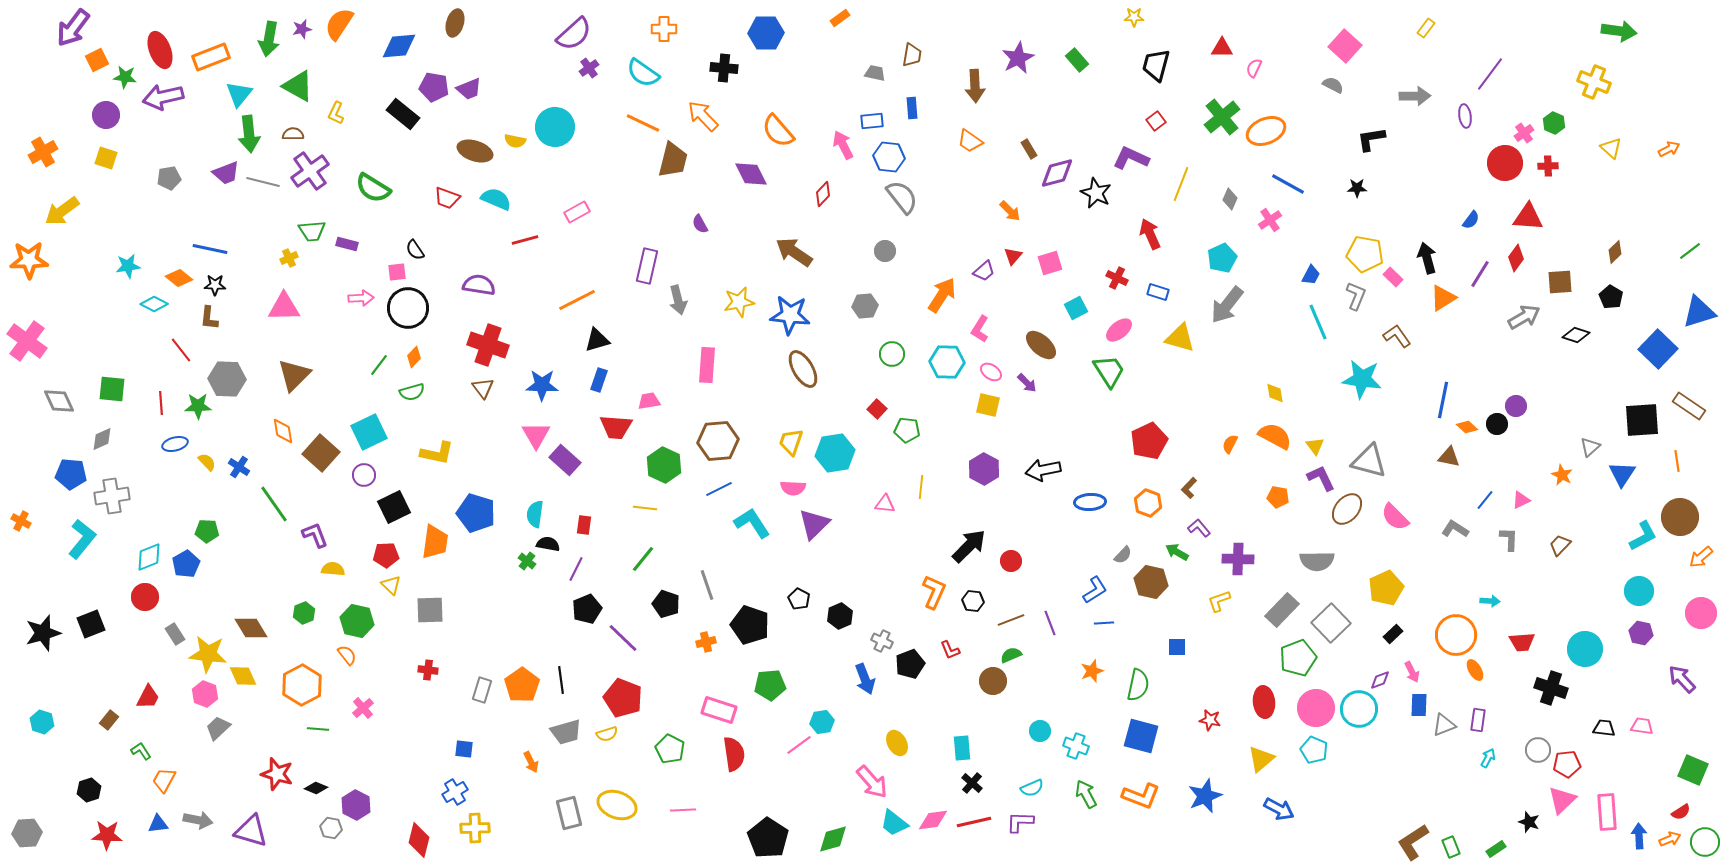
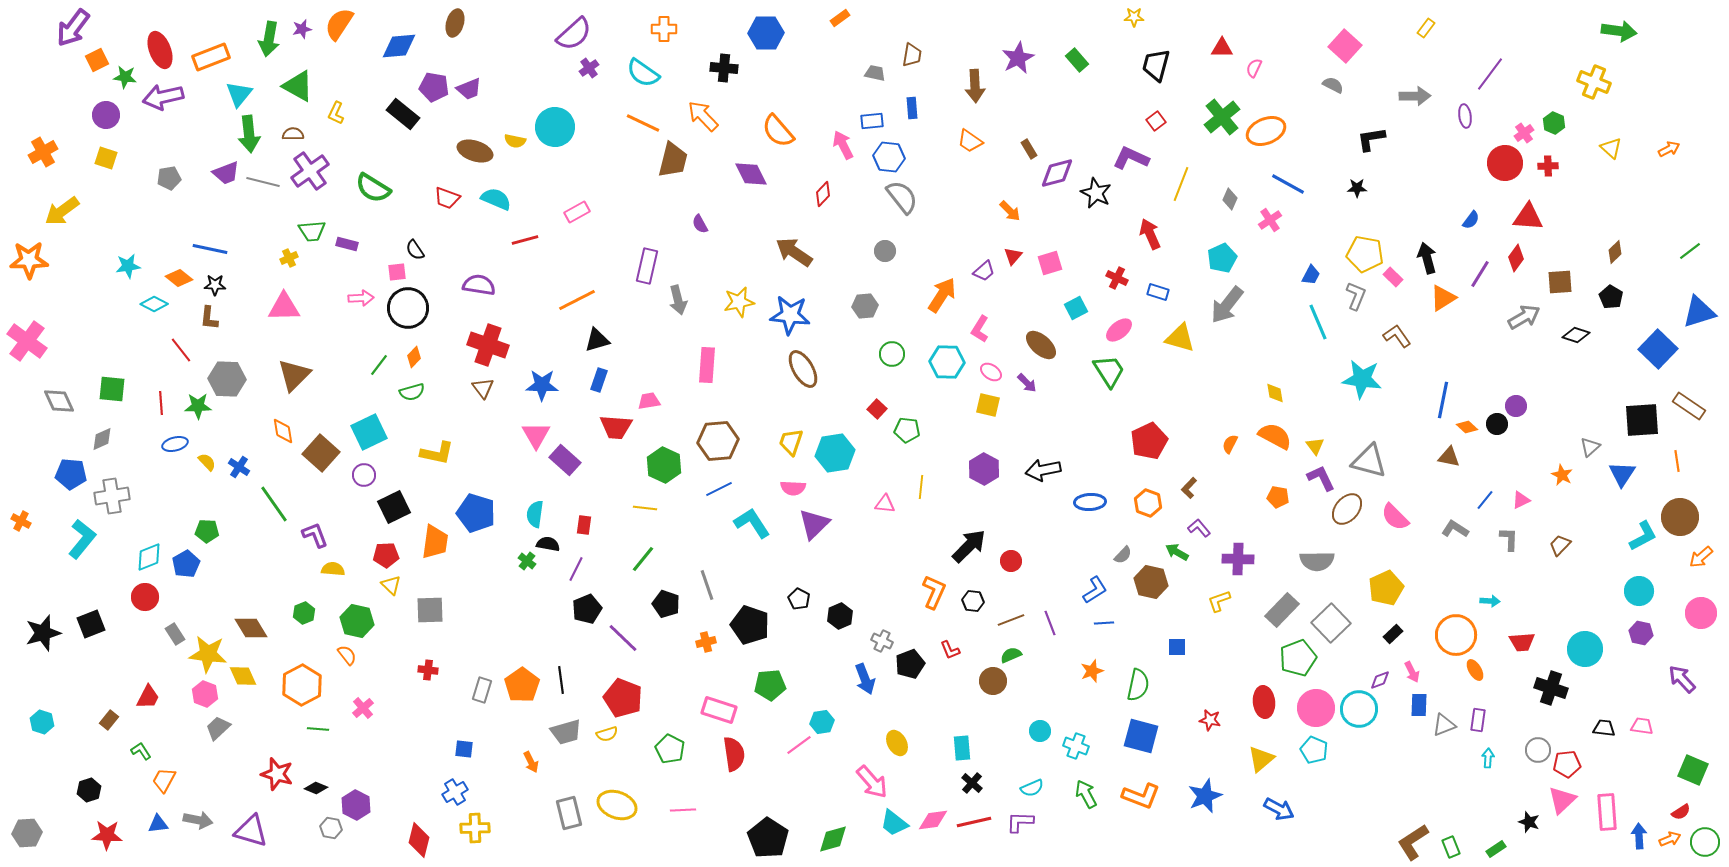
cyan arrow at (1488, 758): rotated 24 degrees counterclockwise
